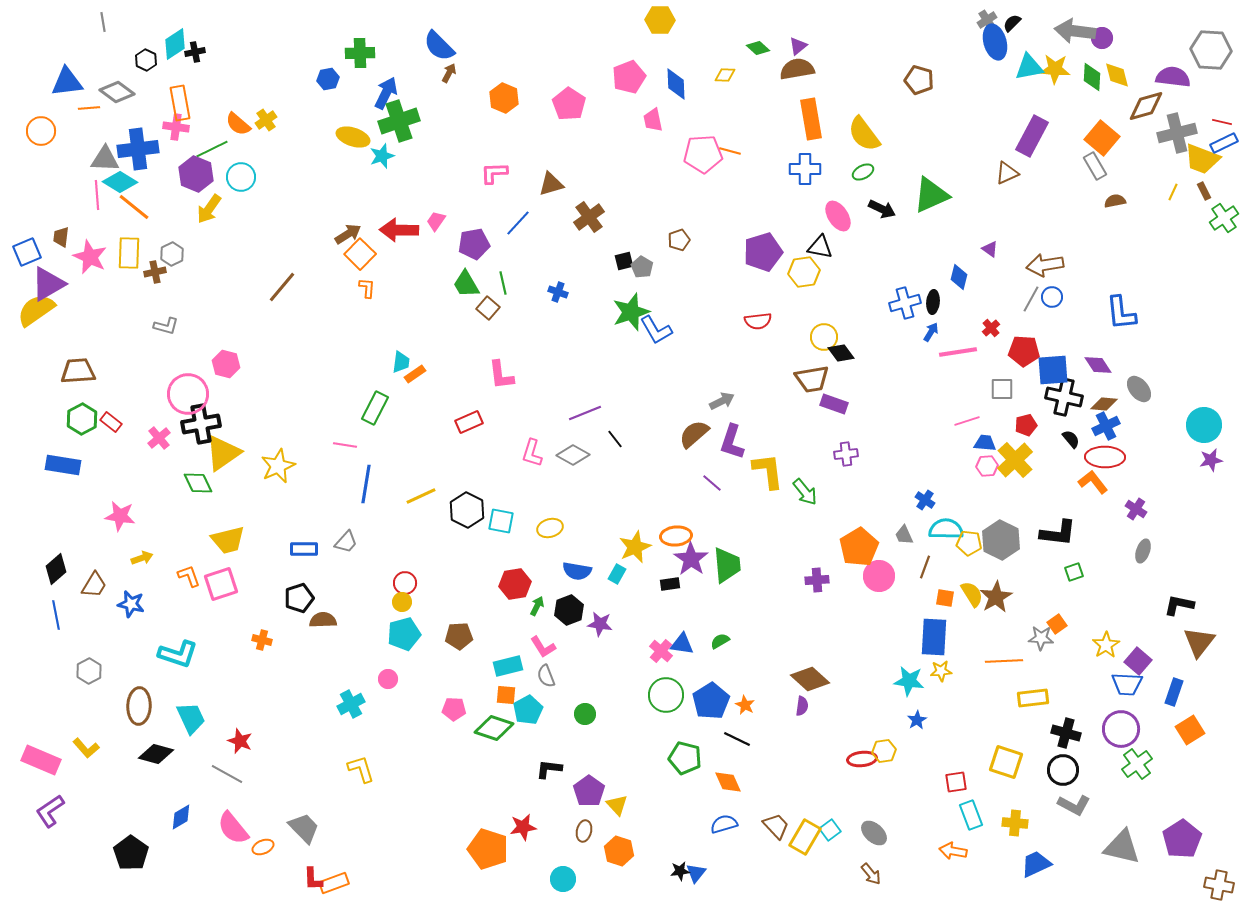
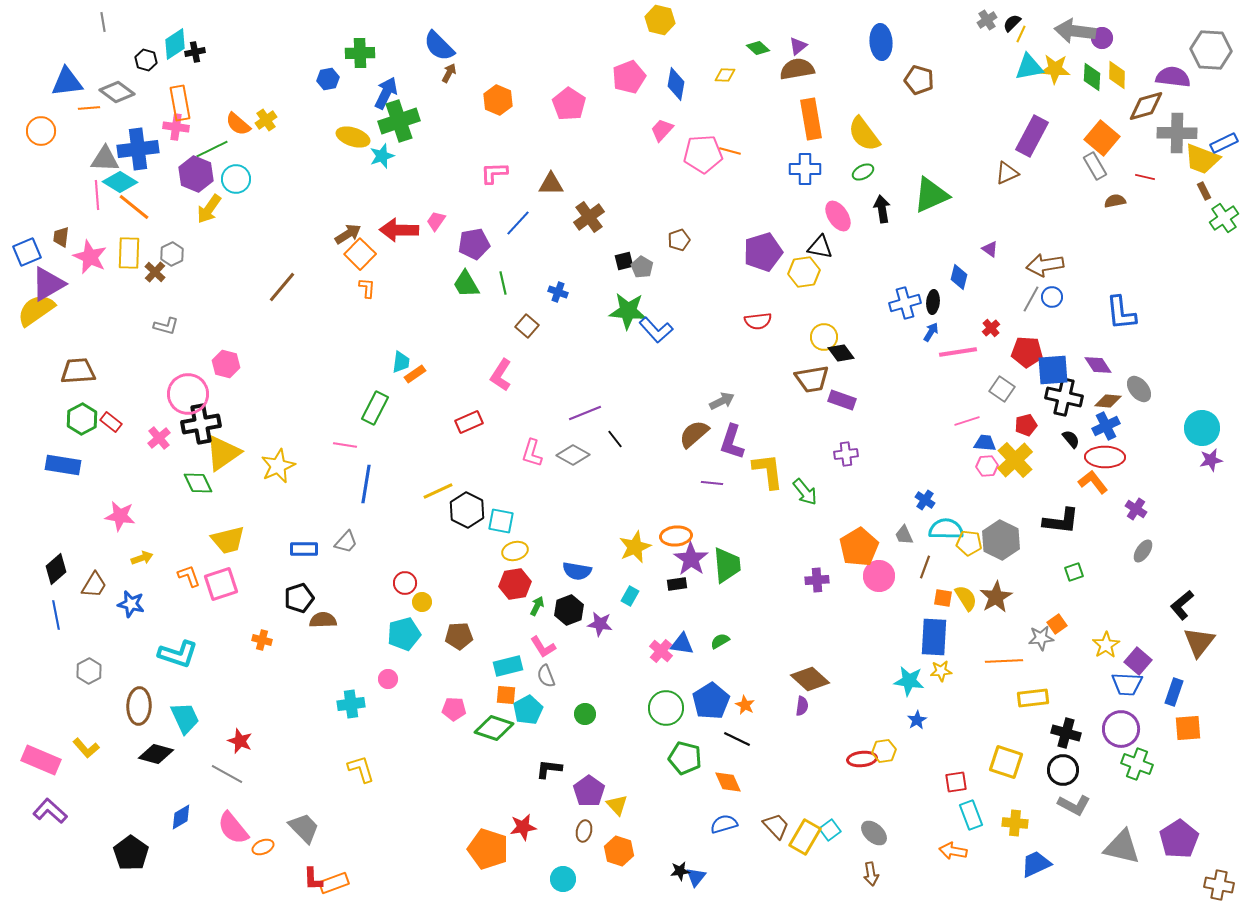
yellow hexagon at (660, 20): rotated 12 degrees clockwise
blue ellipse at (995, 42): moved 114 px left; rotated 12 degrees clockwise
black hexagon at (146, 60): rotated 10 degrees counterclockwise
yellow diamond at (1117, 75): rotated 16 degrees clockwise
blue diamond at (676, 84): rotated 12 degrees clockwise
orange hexagon at (504, 98): moved 6 px left, 2 px down
pink trapezoid at (653, 120): moved 9 px right, 10 px down; rotated 55 degrees clockwise
red line at (1222, 122): moved 77 px left, 55 px down
gray cross at (1177, 133): rotated 15 degrees clockwise
cyan circle at (241, 177): moved 5 px left, 2 px down
brown triangle at (551, 184): rotated 16 degrees clockwise
yellow line at (1173, 192): moved 152 px left, 158 px up
black arrow at (882, 209): rotated 124 degrees counterclockwise
brown cross at (155, 272): rotated 35 degrees counterclockwise
brown square at (488, 308): moved 39 px right, 18 px down
green star at (631, 312): moved 3 px left, 1 px up; rotated 24 degrees clockwise
blue L-shape at (656, 330): rotated 12 degrees counterclockwise
red pentagon at (1024, 351): moved 3 px right, 1 px down
pink L-shape at (501, 375): rotated 40 degrees clockwise
gray square at (1002, 389): rotated 35 degrees clockwise
purple rectangle at (834, 404): moved 8 px right, 4 px up
brown diamond at (1104, 404): moved 4 px right, 3 px up
cyan circle at (1204, 425): moved 2 px left, 3 px down
purple line at (712, 483): rotated 35 degrees counterclockwise
yellow line at (421, 496): moved 17 px right, 5 px up
yellow ellipse at (550, 528): moved 35 px left, 23 px down
black L-shape at (1058, 533): moved 3 px right, 12 px up
gray ellipse at (1143, 551): rotated 15 degrees clockwise
cyan rectangle at (617, 574): moved 13 px right, 22 px down
black rectangle at (670, 584): moved 7 px right
yellow semicircle at (972, 594): moved 6 px left, 4 px down
orange square at (945, 598): moved 2 px left
yellow circle at (402, 602): moved 20 px right
black L-shape at (1179, 605): moved 3 px right; rotated 52 degrees counterclockwise
gray star at (1041, 638): rotated 10 degrees counterclockwise
green circle at (666, 695): moved 13 px down
cyan cross at (351, 704): rotated 20 degrees clockwise
cyan trapezoid at (191, 718): moved 6 px left
orange square at (1190, 730): moved 2 px left, 2 px up; rotated 28 degrees clockwise
green cross at (1137, 764): rotated 32 degrees counterclockwise
purple L-shape at (50, 811): rotated 76 degrees clockwise
purple pentagon at (1182, 839): moved 3 px left
blue triangle at (696, 873): moved 4 px down
brown arrow at (871, 874): rotated 30 degrees clockwise
